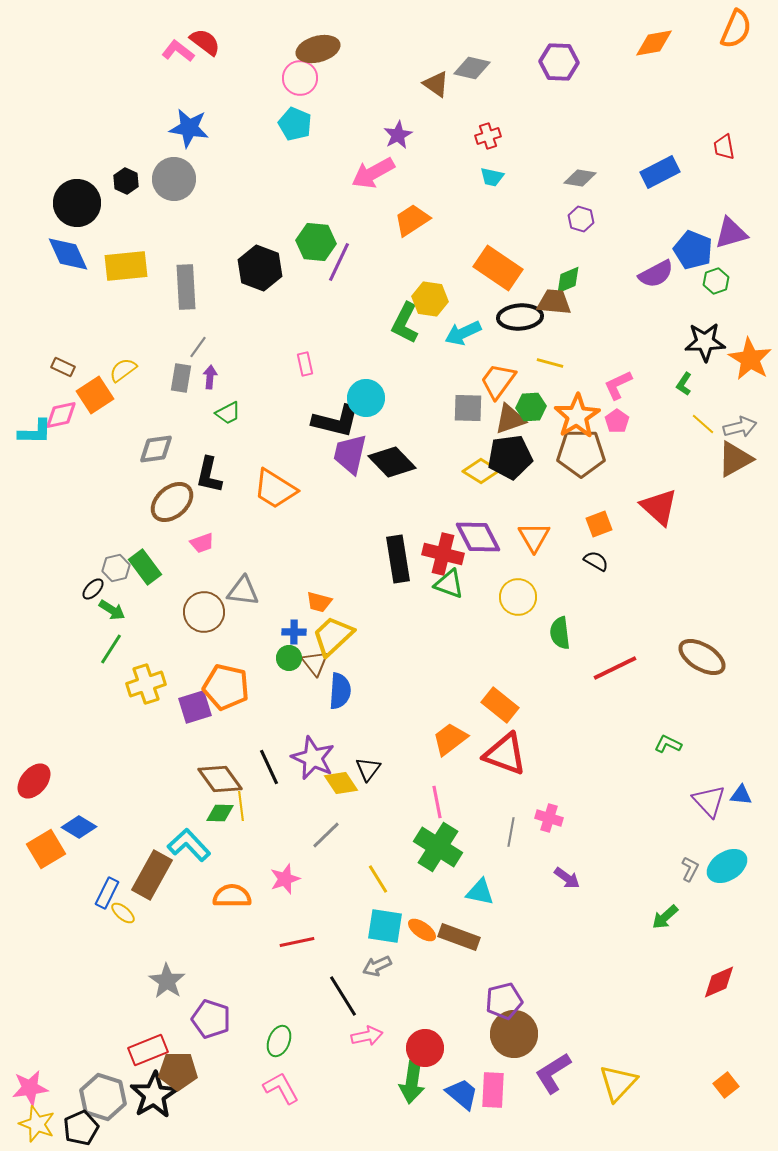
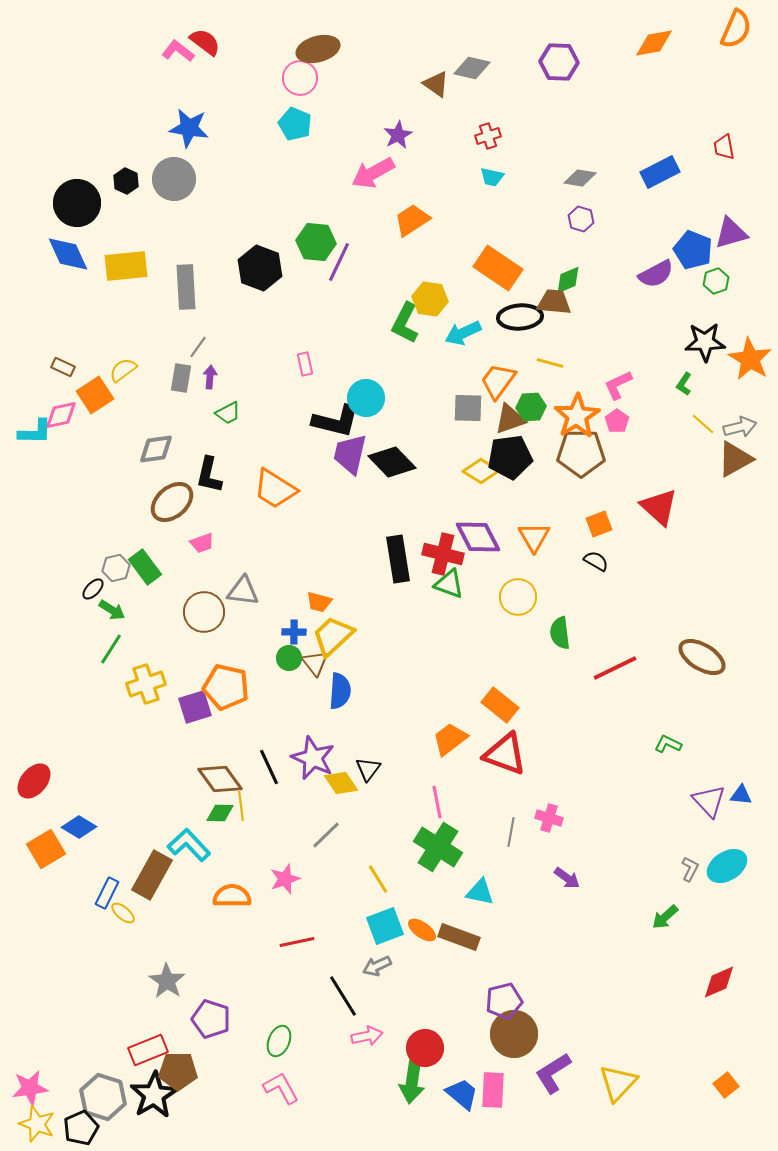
cyan square at (385, 926): rotated 30 degrees counterclockwise
